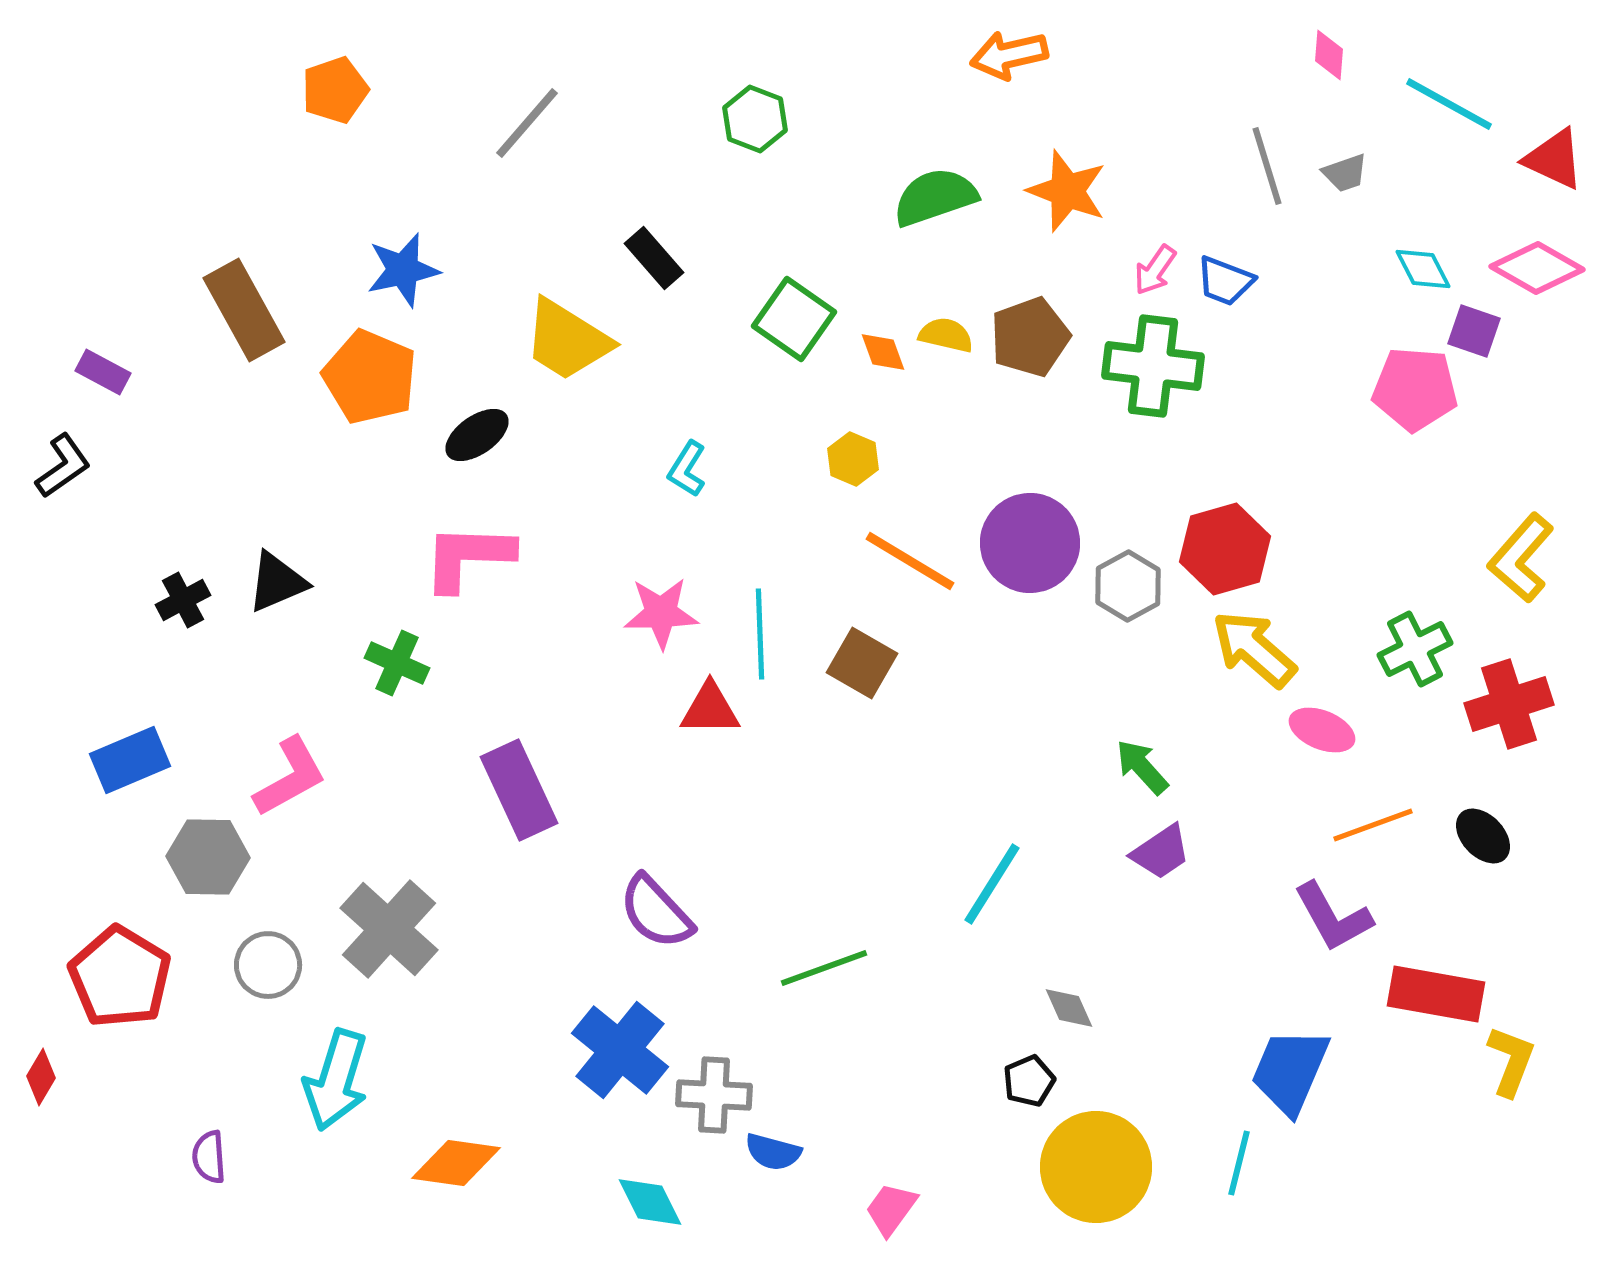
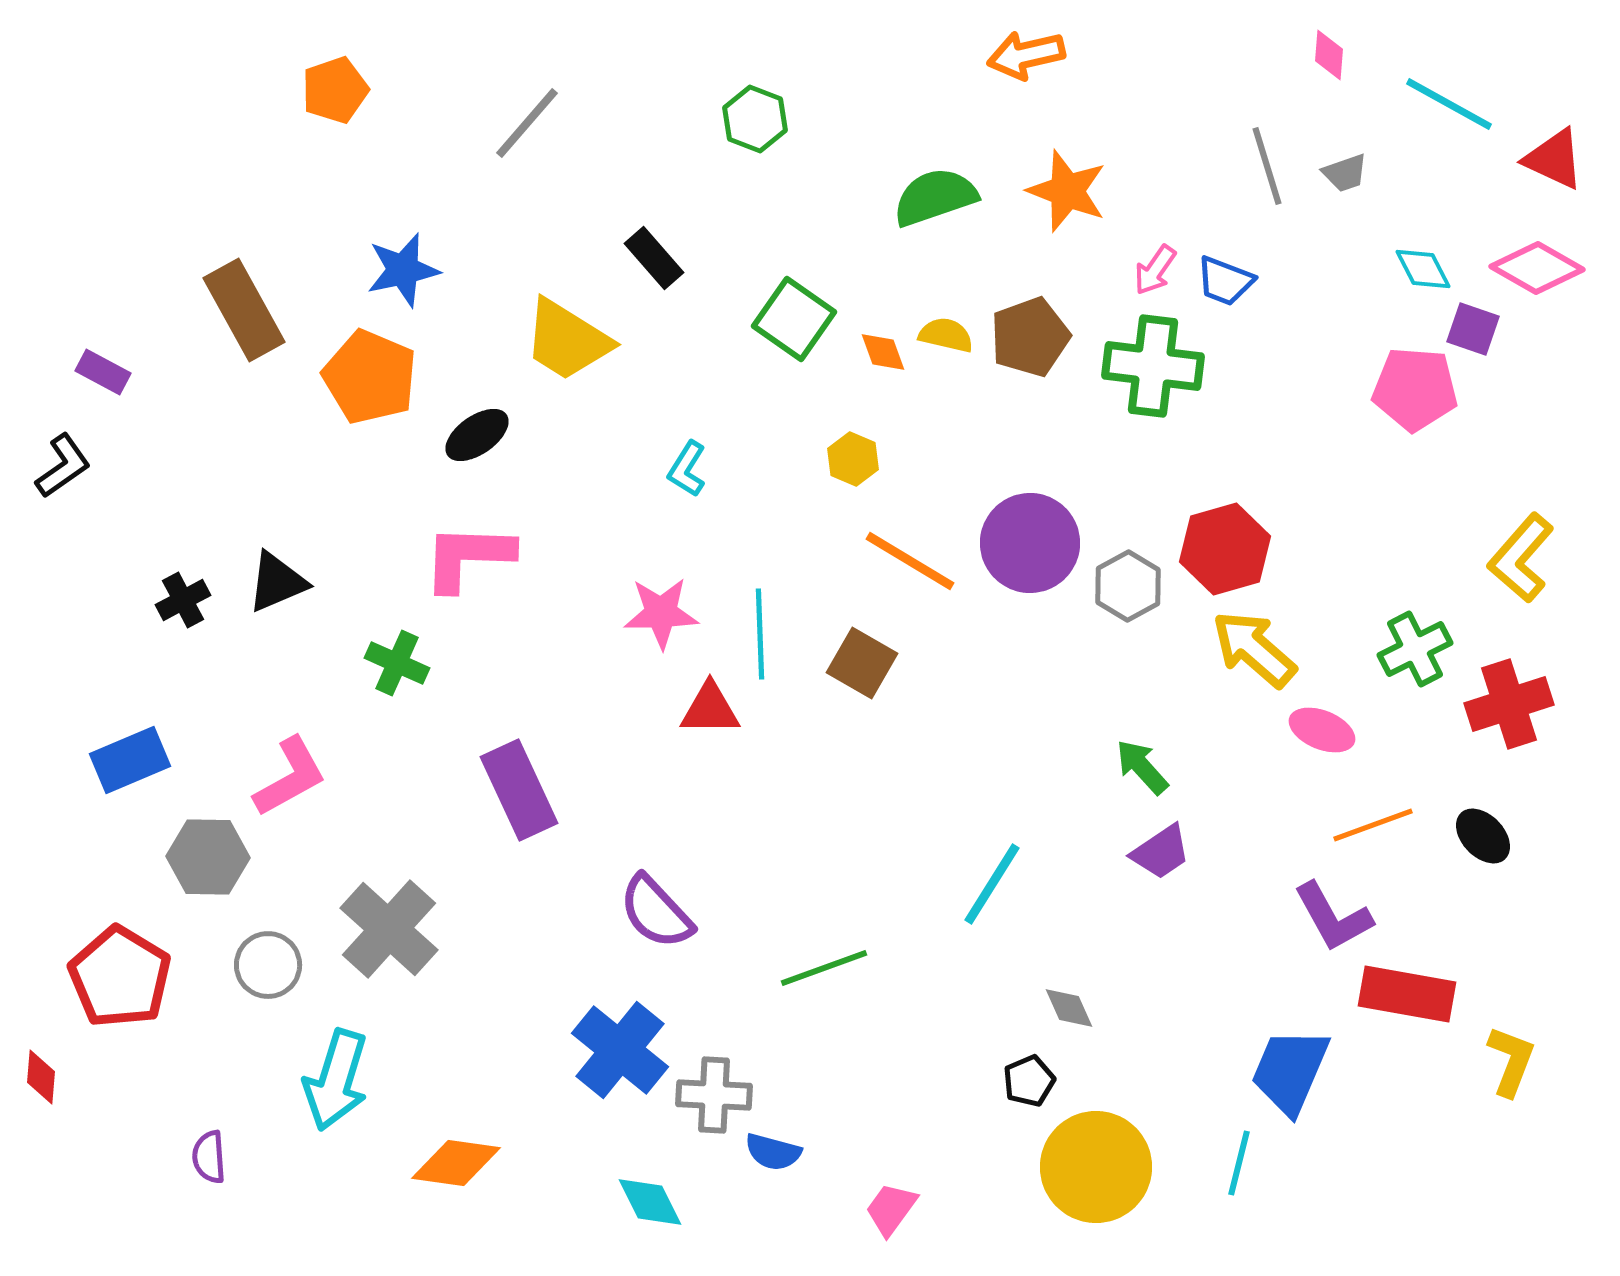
orange arrow at (1009, 55): moved 17 px right
purple square at (1474, 331): moved 1 px left, 2 px up
red rectangle at (1436, 994): moved 29 px left
red diamond at (41, 1077): rotated 26 degrees counterclockwise
